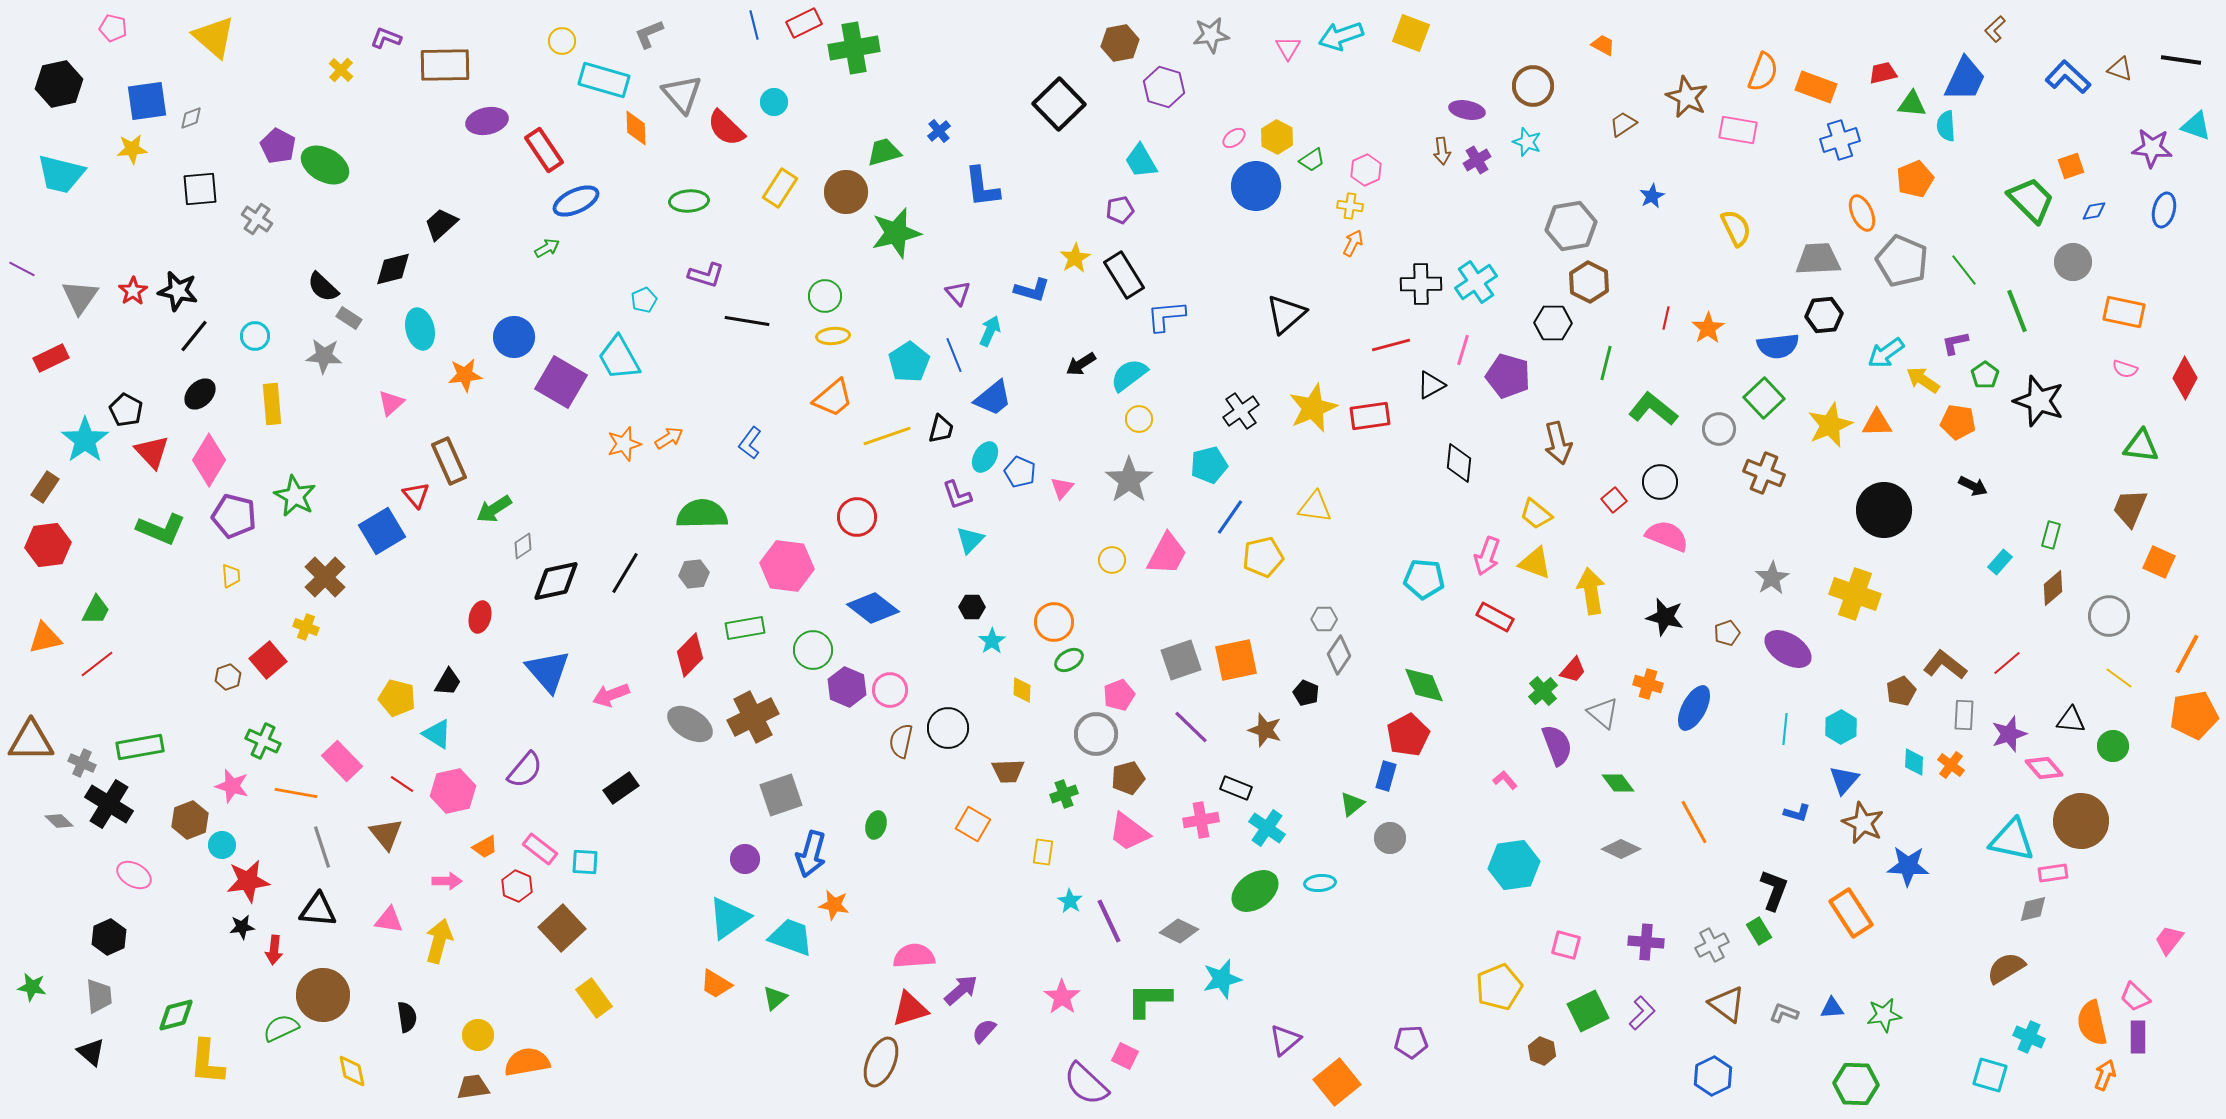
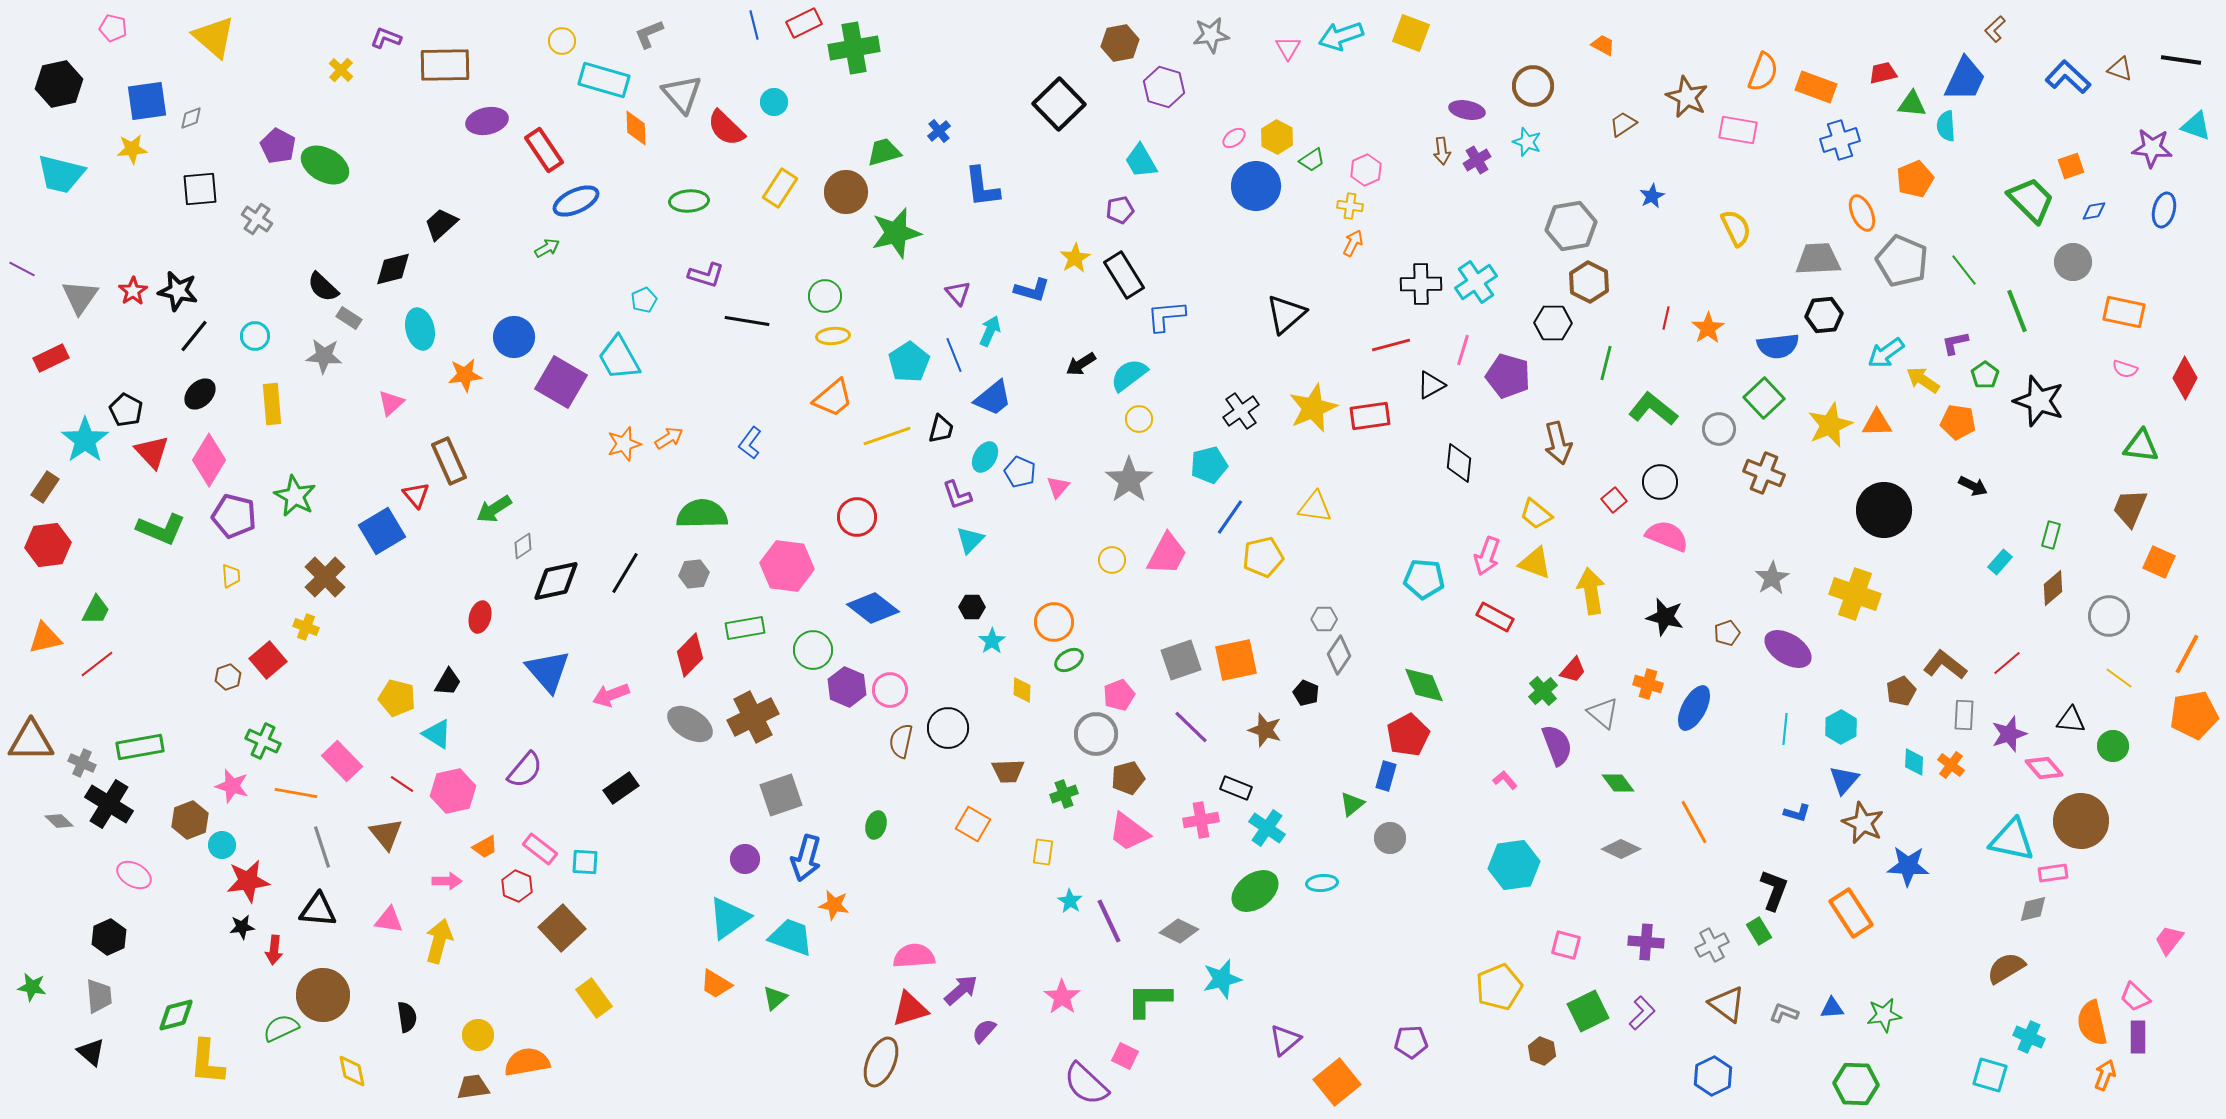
pink triangle at (1062, 488): moved 4 px left, 1 px up
blue arrow at (811, 854): moved 5 px left, 4 px down
cyan ellipse at (1320, 883): moved 2 px right
